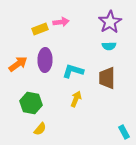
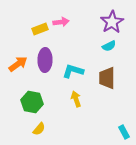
purple star: moved 2 px right
cyan semicircle: rotated 24 degrees counterclockwise
yellow arrow: rotated 42 degrees counterclockwise
green hexagon: moved 1 px right, 1 px up
yellow semicircle: moved 1 px left
